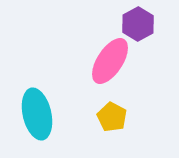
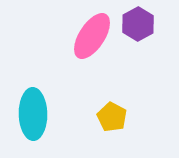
pink ellipse: moved 18 px left, 25 px up
cyan ellipse: moved 4 px left; rotated 12 degrees clockwise
